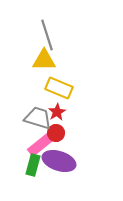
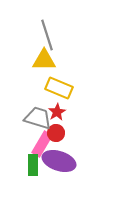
pink rectangle: moved 2 px right, 1 px up; rotated 20 degrees counterclockwise
green rectangle: rotated 15 degrees counterclockwise
